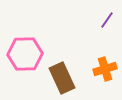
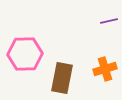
purple line: moved 2 px right, 1 px down; rotated 42 degrees clockwise
brown rectangle: rotated 36 degrees clockwise
